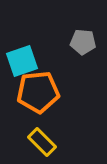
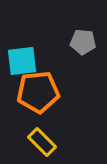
cyan square: rotated 12 degrees clockwise
